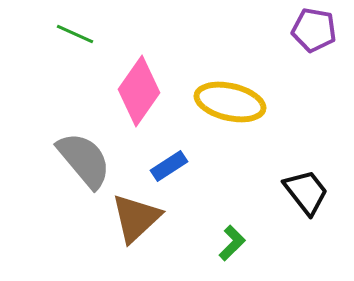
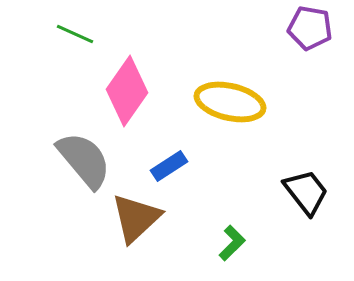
purple pentagon: moved 4 px left, 2 px up
pink diamond: moved 12 px left
